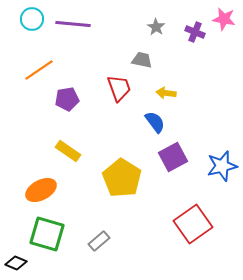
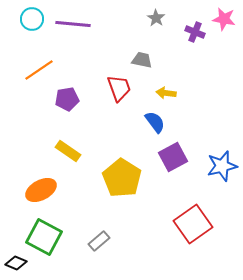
gray star: moved 9 px up
green square: moved 3 px left, 3 px down; rotated 12 degrees clockwise
